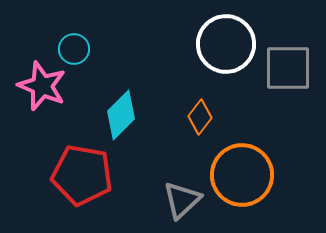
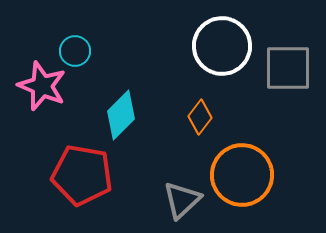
white circle: moved 4 px left, 2 px down
cyan circle: moved 1 px right, 2 px down
